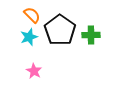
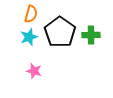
orange semicircle: moved 1 px left, 1 px up; rotated 60 degrees clockwise
black pentagon: moved 2 px down
pink star: rotated 14 degrees counterclockwise
